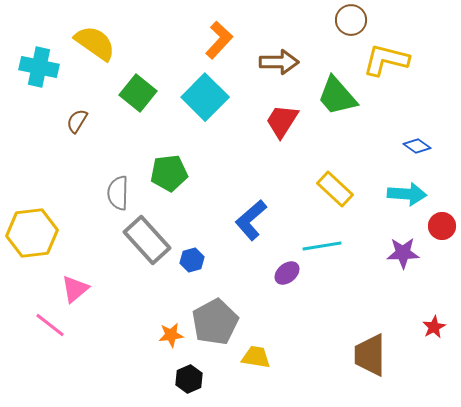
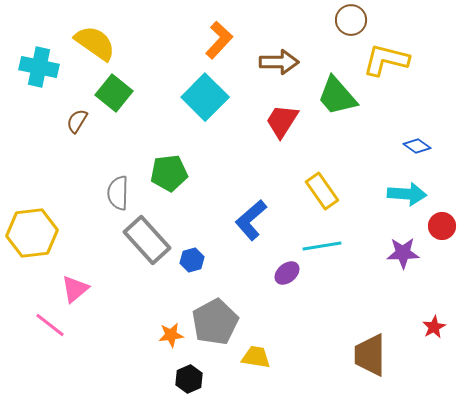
green square: moved 24 px left
yellow rectangle: moved 13 px left, 2 px down; rotated 12 degrees clockwise
